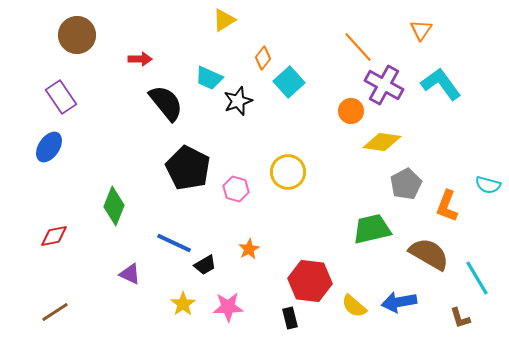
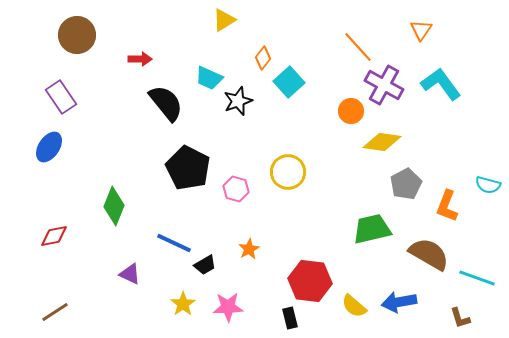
cyan line: rotated 39 degrees counterclockwise
